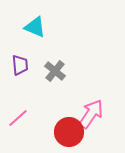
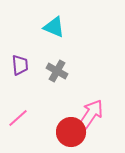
cyan triangle: moved 19 px right
gray cross: moved 2 px right; rotated 10 degrees counterclockwise
red circle: moved 2 px right
